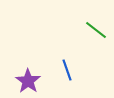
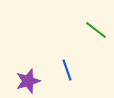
purple star: rotated 20 degrees clockwise
